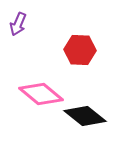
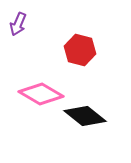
red hexagon: rotated 12 degrees clockwise
pink diamond: rotated 9 degrees counterclockwise
